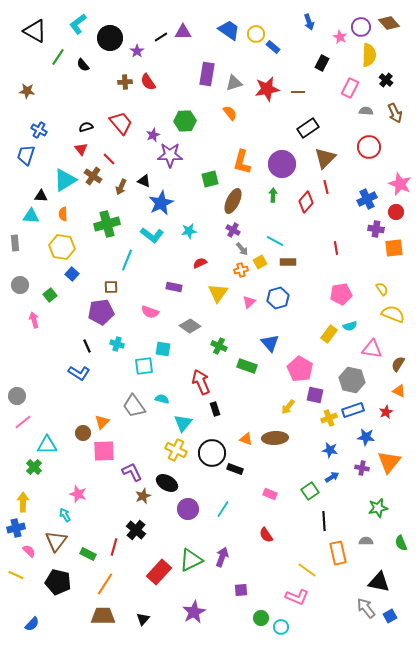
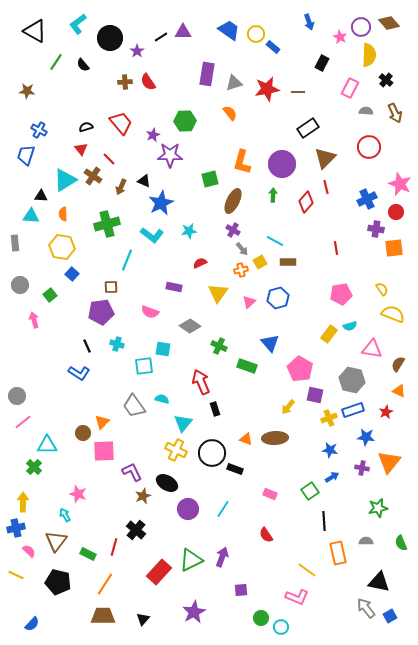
green line at (58, 57): moved 2 px left, 5 px down
